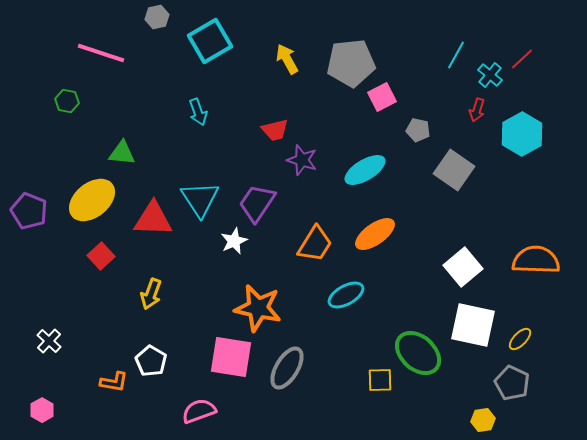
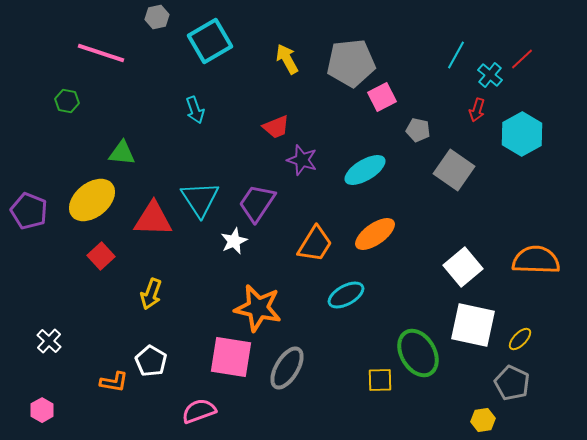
cyan arrow at (198, 112): moved 3 px left, 2 px up
red trapezoid at (275, 130): moved 1 px right, 3 px up; rotated 8 degrees counterclockwise
green ellipse at (418, 353): rotated 18 degrees clockwise
